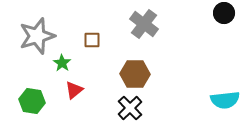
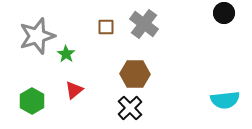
brown square: moved 14 px right, 13 px up
green star: moved 4 px right, 9 px up
green hexagon: rotated 20 degrees clockwise
